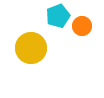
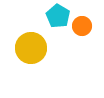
cyan pentagon: rotated 20 degrees counterclockwise
